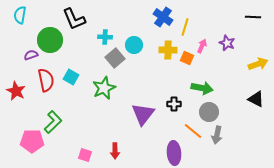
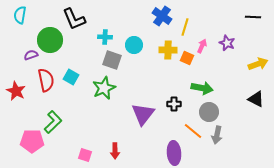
blue cross: moved 1 px left, 1 px up
gray square: moved 3 px left, 2 px down; rotated 30 degrees counterclockwise
